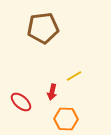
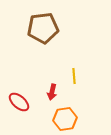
yellow line: rotated 63 degrees counterclockwise
red ellipse: moved 2 px left
orange hexagon: moved 1 px left; rotated 10 degrees counterclockwise
